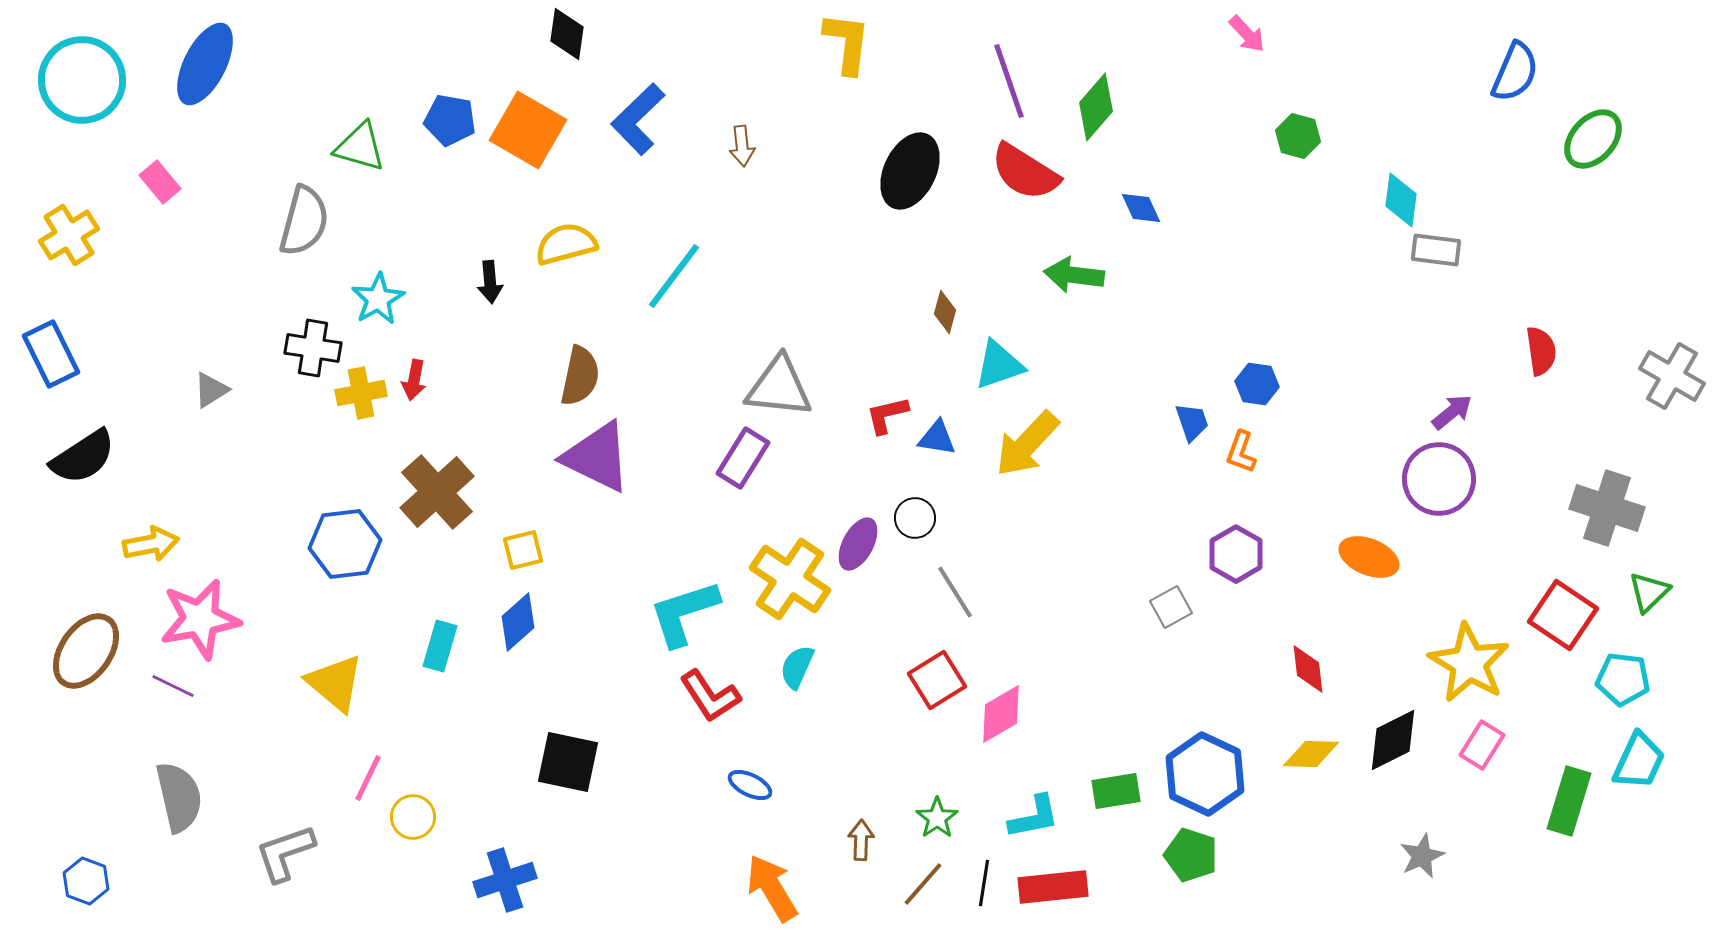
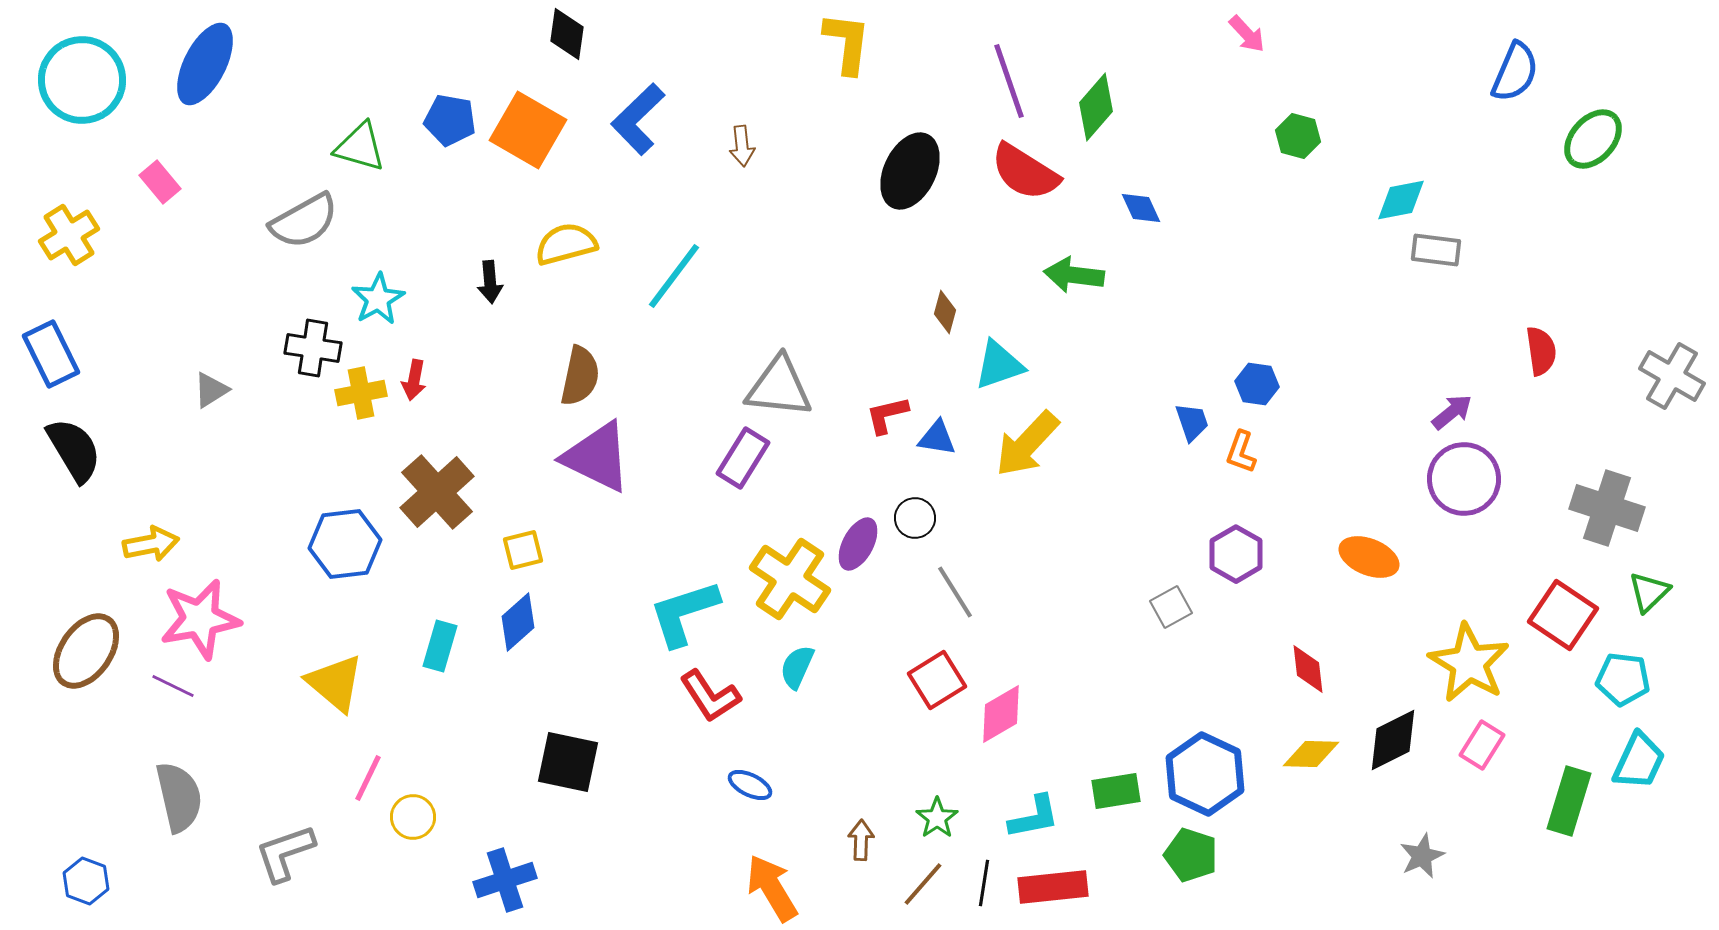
cyan diamond at (1401, 200): rotated 72 degrees clockwise
gray semicircle at (304, 221): rotated 46 degrees clockwise
black semicircle at (83, 457): moved 9 px left, 7 px up; rotated 88 degrees counterclockwise
purple circle at (1439, 479): moved 25 px right
